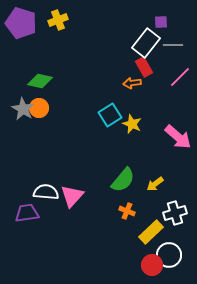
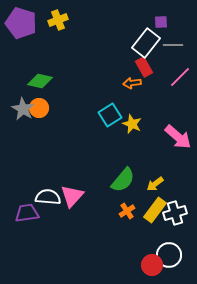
white semicircle: moved 2 px right, 5 px down
orange cross: rotated 35 degrees clockwise
yellow rectangle: moved 4 px right, 22 px up; rotated 10 degrees counterclockwise
